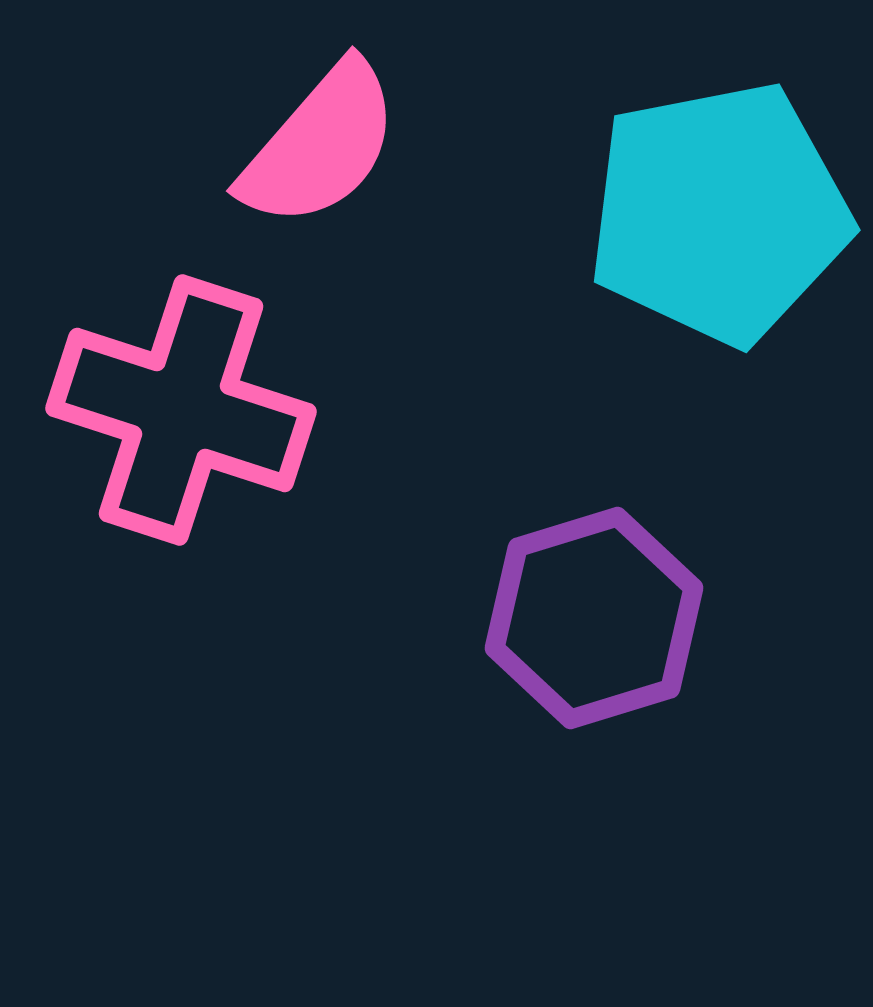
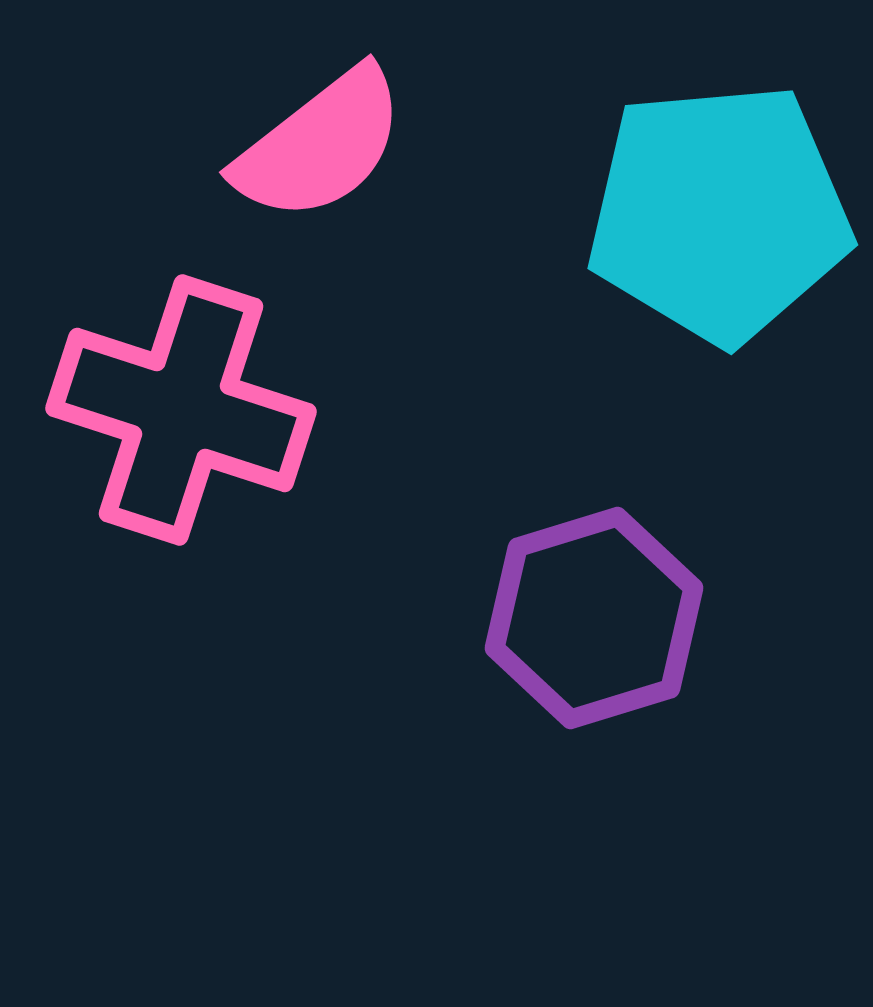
pink semicircle: rotated 11 degrees clockwise
cyan pentagon: rotated 6 degrees clockwise
